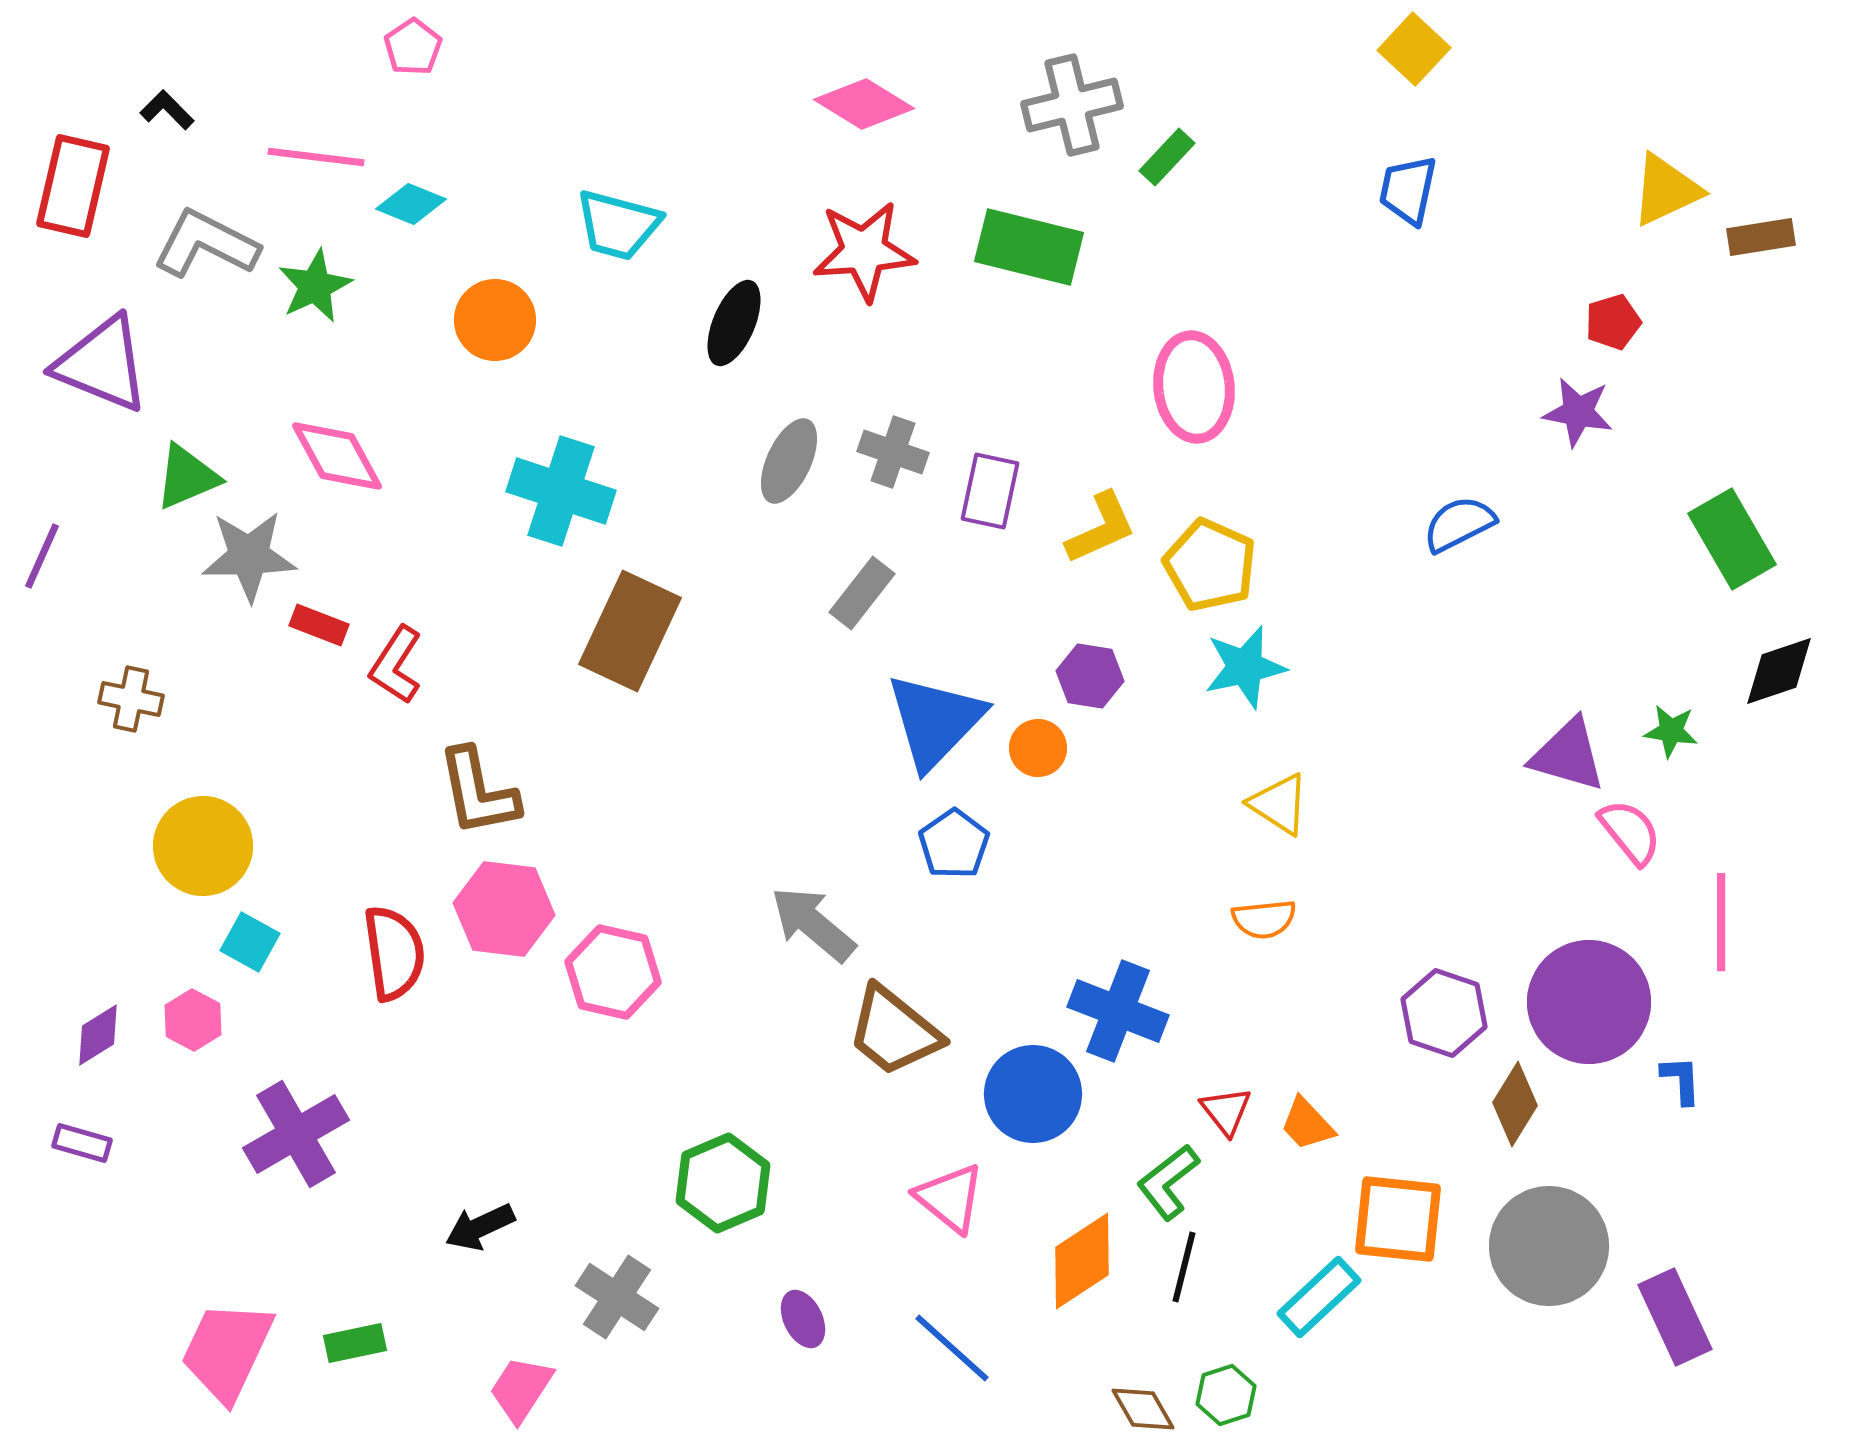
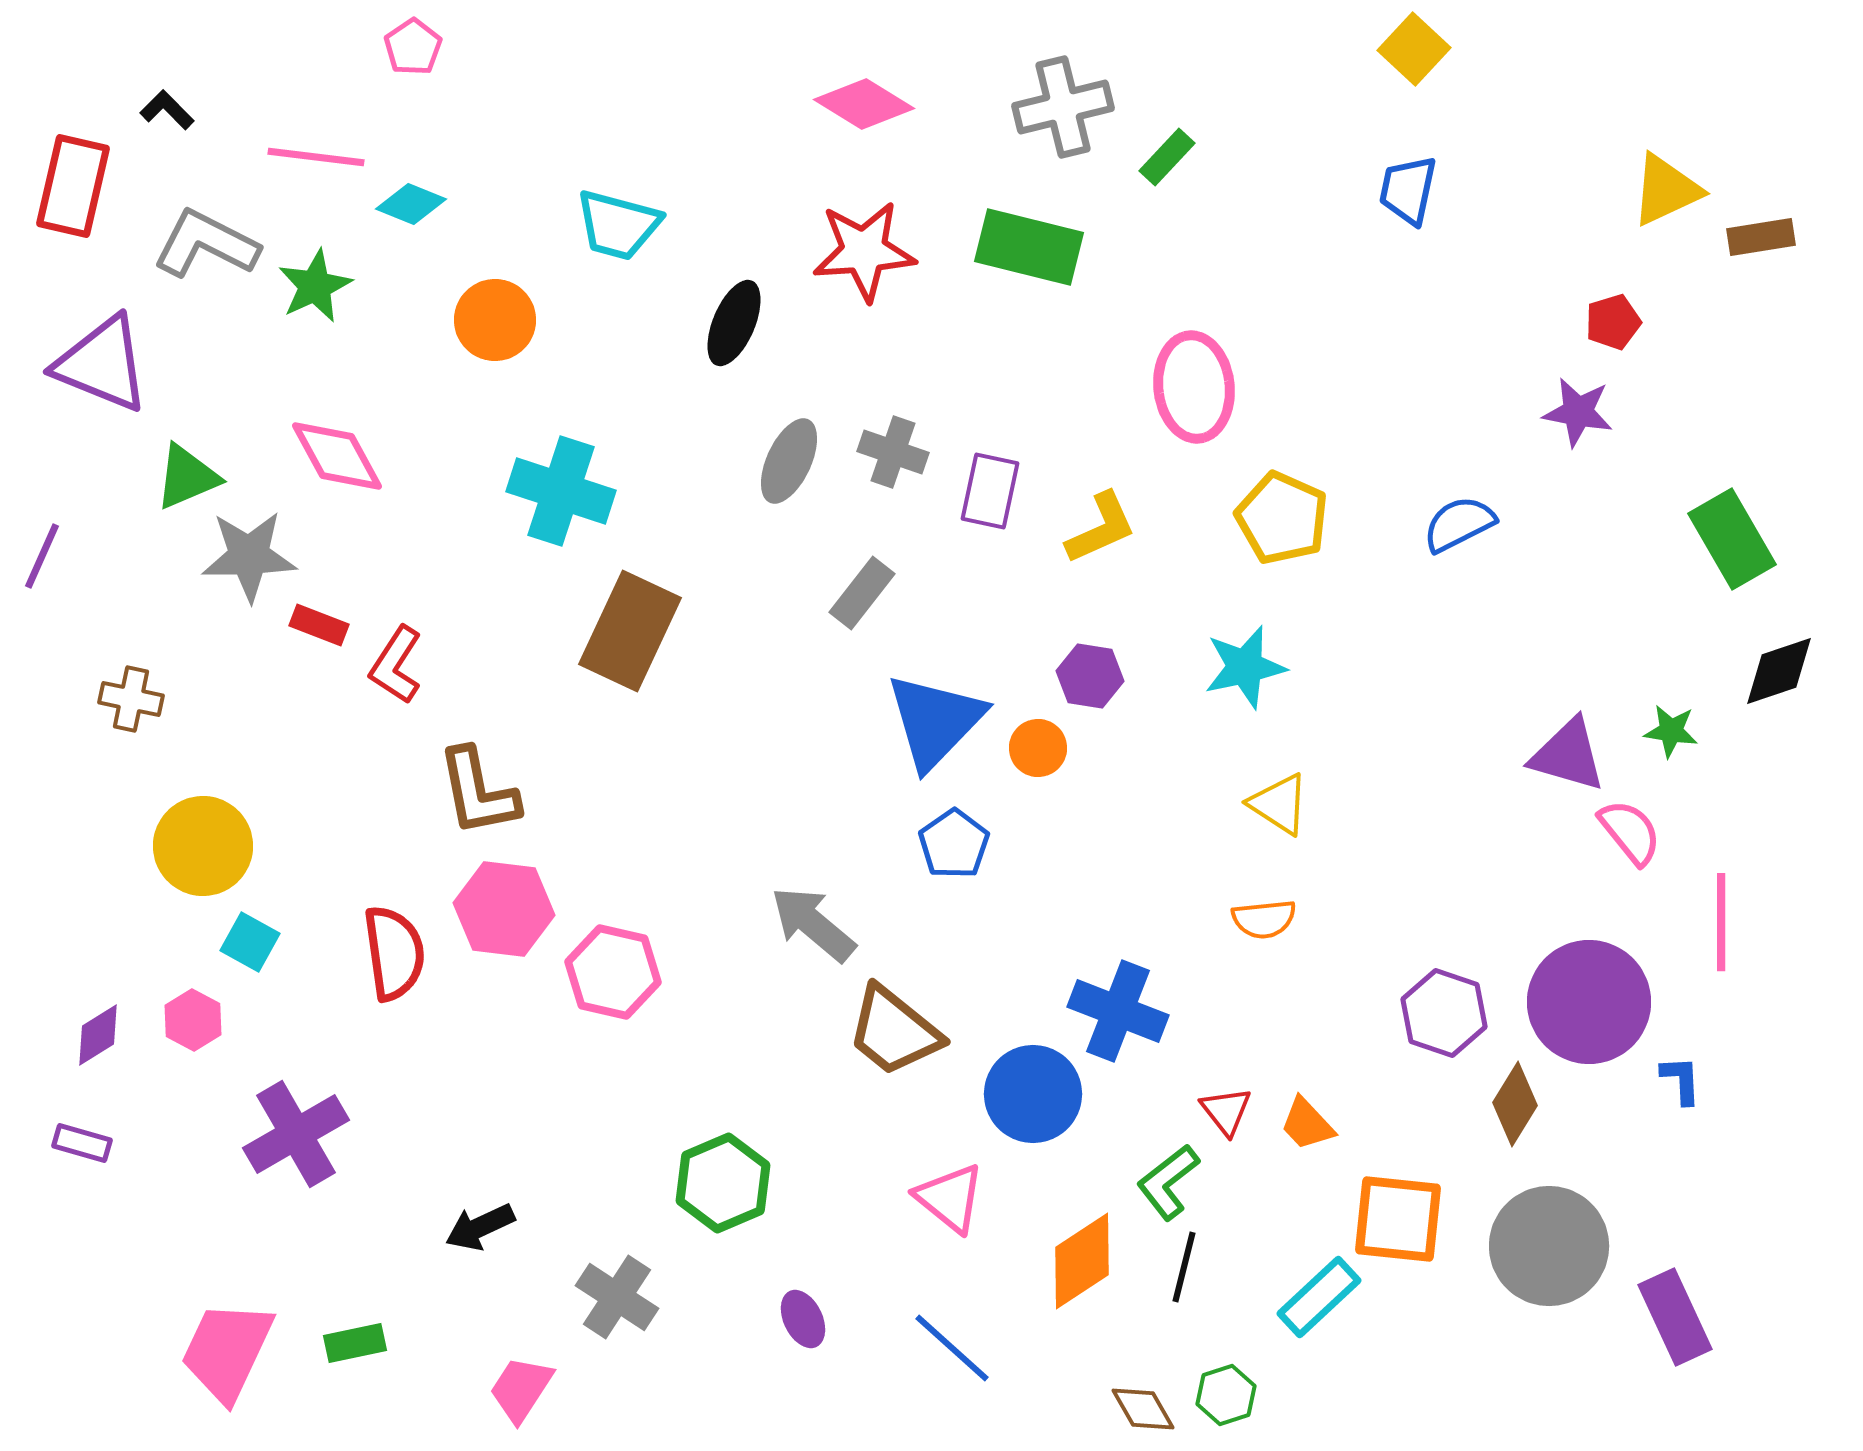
gray cross at (1072, 105): moved 9 px left, 2 px down
yellow pentagon at (1210, 565): moved 72 px right, 47 px up
